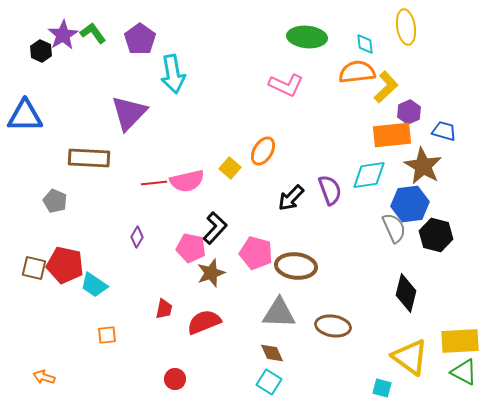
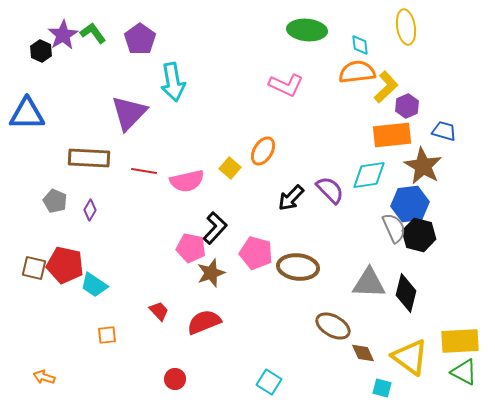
green ellipse at (307, 37): moved 7 px up
cyan diamond at (365, 44): moved 5 px left, 1 px down
cyan arrow at (173, 74): moved 8 px down
purple hexagon at (409, 112): moved 2 px left, 6 px up
blue triangle at (25, 116): moved 2 px right, 2 px up
red line at (154, 183): moved 10 px left, 12 px up; rotated 15 degrees clockwise
purple semicircle at (330, 190): rotated 24 degrees counterclockwise
black hexagon at (436, 235): moved 17 px left
purple diamond at (137, 237): moved 47 px left, 27 px up
brown ellipse at (296, 266): moved 2 px right, 1 px down
red trapezoid at (164, 309): moved 5 px left, 2 px down; rotated 55 degrees counterclockwise
gray triangle at (279, 313): moved 90 px right, 30 px up
brown ellipse at (333, 326): rotated 20 degrees clockwise
brown diamond at (272, 353): moved 91 px right
